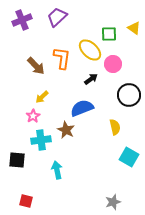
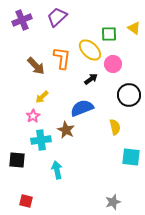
cyan square: moved 2 px right; rotated 24 degrees counterclockwise
